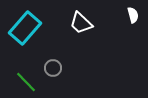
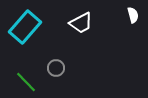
white trapezoid: rotated 70 degrees counterclockwise
cyan rectangle: moved 1 px up
gray circle: moved 3 px right
